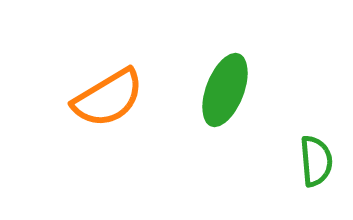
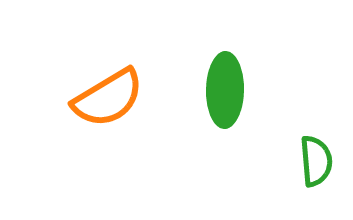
green ellipse: rotated 20 degrees counterclockwise
